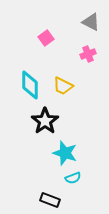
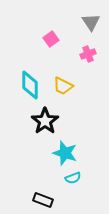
gray triangle: rotated 30 degrees clockwise
pink square: moved 5 px right, 1 px down
black rectangle: moved 7 px left
